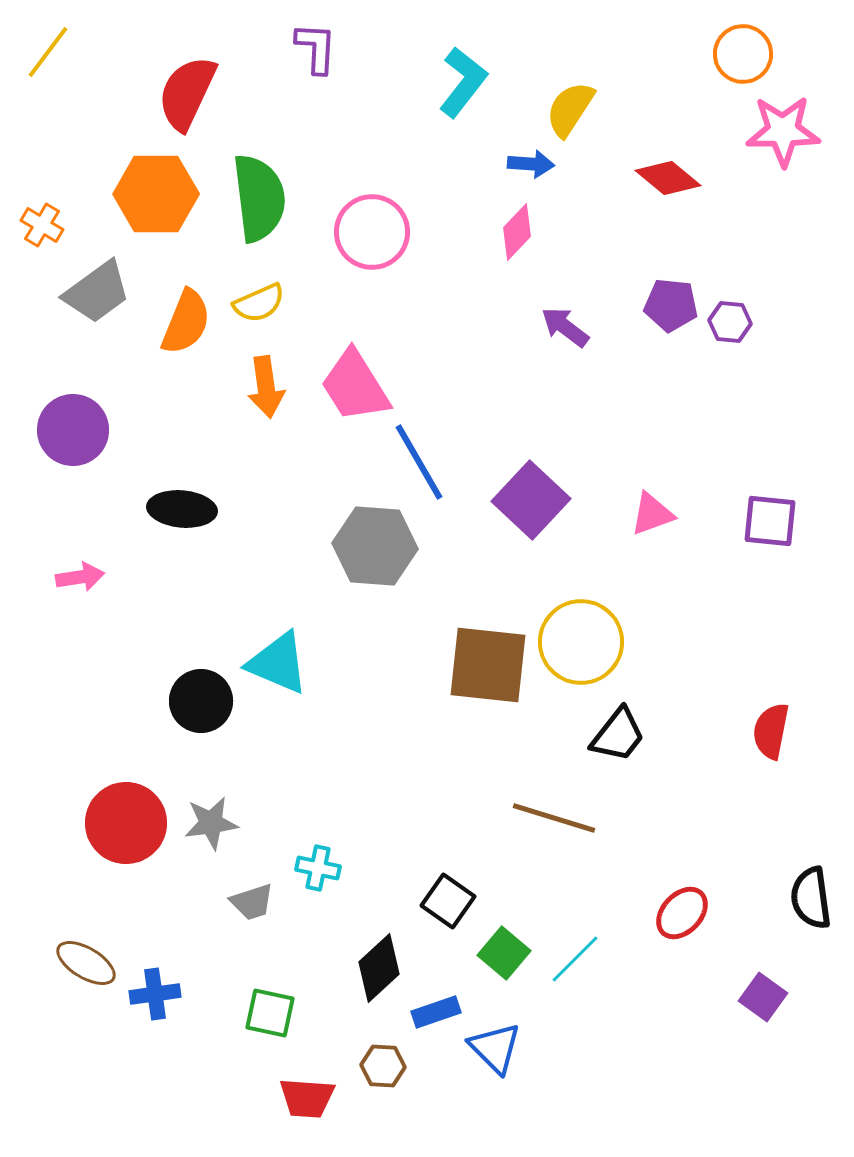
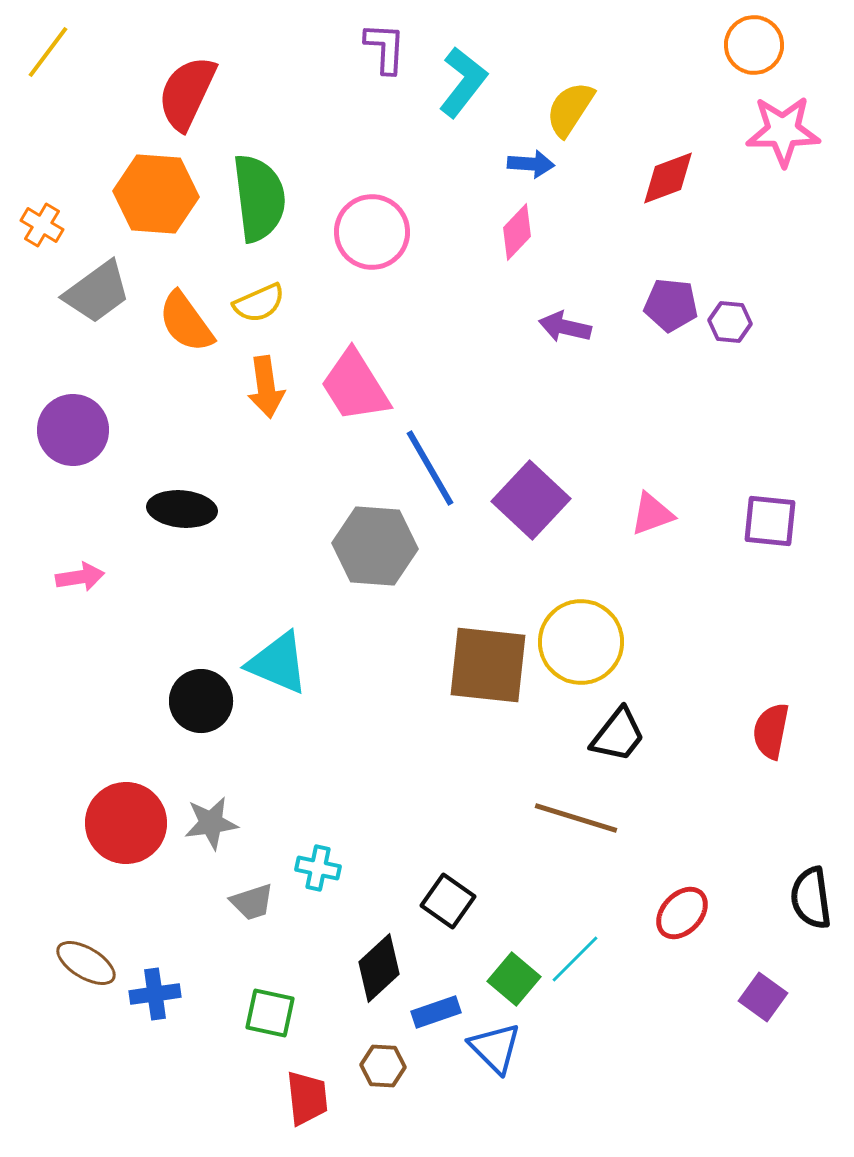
purple L-shape at (316, 48): moved 69 px right
orange circle at (743, 54): moved 11 px right, 9 px up
red diamond at (668, 178): rotated 60 degrees counterclockwise
orange hexagon at (156, 194): rotated 4 degrees clockwise
orange semicircle at (186, 322): rotated 122 degrees clockwise
purple arrow at (565, 327): rotated 24 degrees counterclockwise
blue line at (419, 462): moved 11 px right, 6 px down
brown line at (554, 818): moved 22 px right
green square at (504, 953): moved 10 px right, 26 px down
red trapezoid at (307, 1098): rotated 100 degrees counterclockwise
